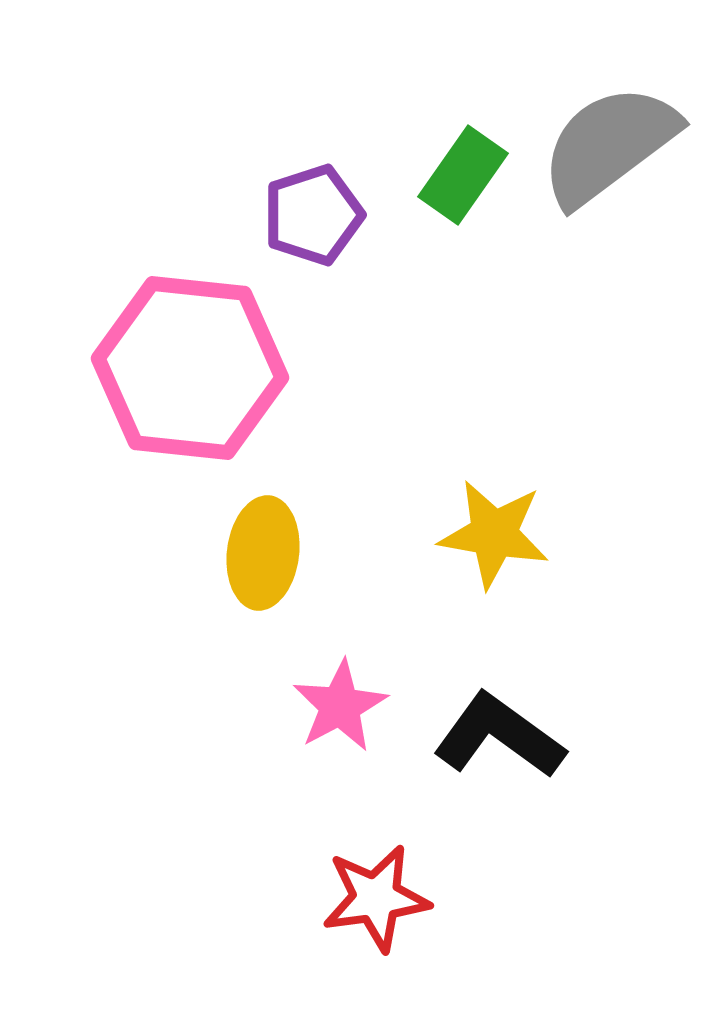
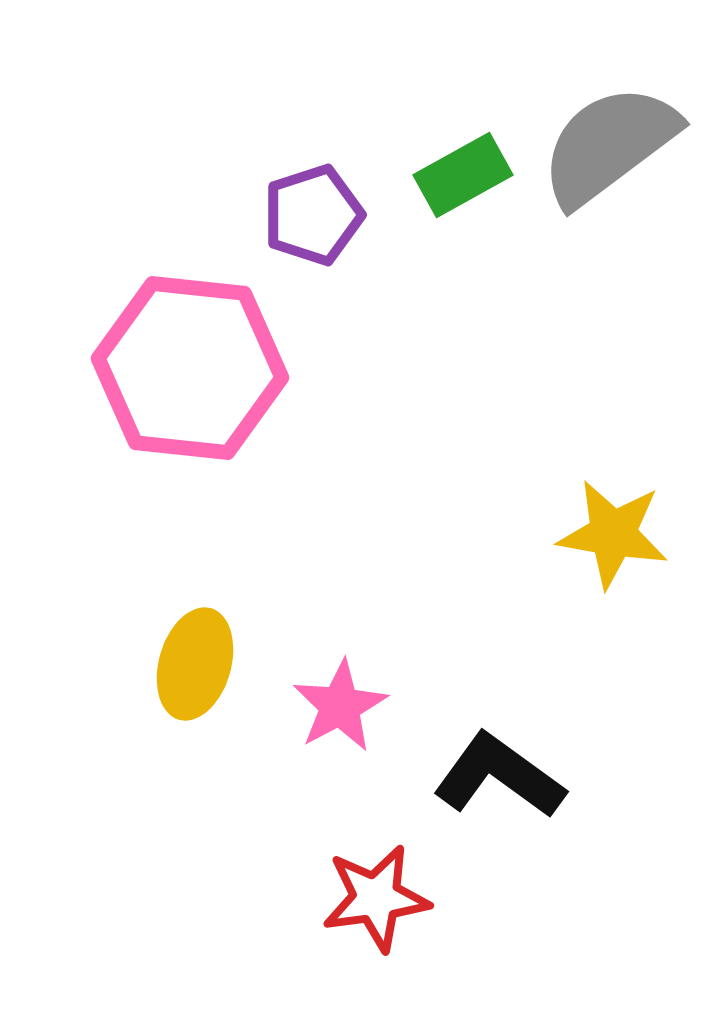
green rectangle: rotated 26 degrees clockwise
yellow star: moved 119 px right
yellow ellipse: moved 68 px left, 111 px down; rotated 9 degrees clockwise
black L-shape: moved 40 px down
